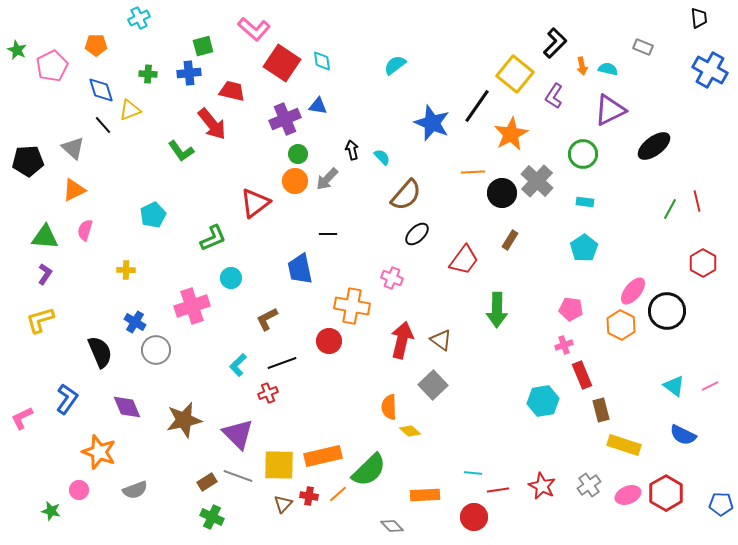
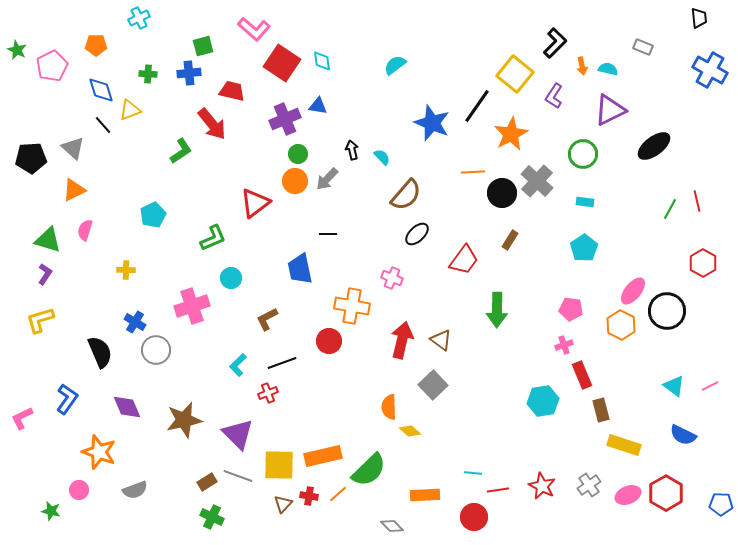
green L-shape at (181, 151): rotated 88 degrees counterclockwise
black pentagon at (28, 161): moved 3 px right, 3 px up
green triangle at (45, 237): moved 3 px right, 3 px down; rotated 12 degrees clockwise
